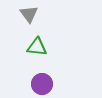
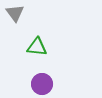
gray triangle: moved 14 px left, 1 px up
